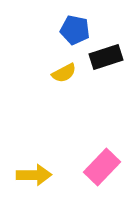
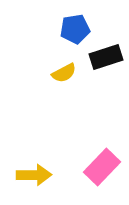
blue pentagon: moved 1 px up; rotated 20 degrees counterclockwise
